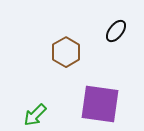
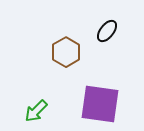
black ellipse: moved 9 px left
green arrow: moved 1 px right, 4 px up
